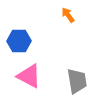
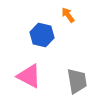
blue hexagon: moved 23 px right, 6 px up; rotated 15 degrees clockwise
